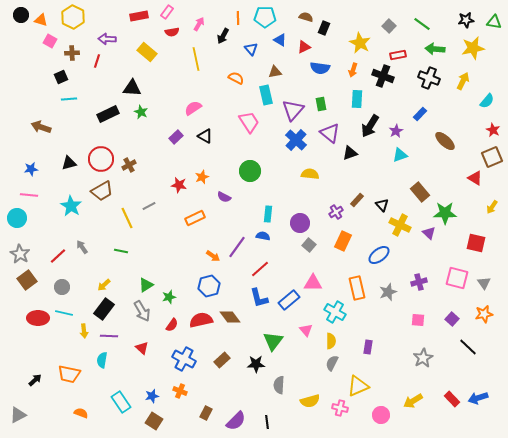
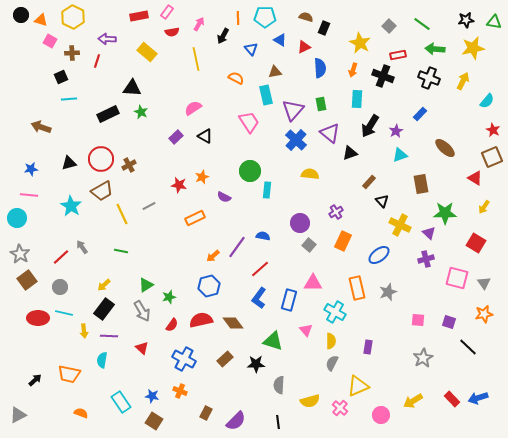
blue semicircle at (320, 68): rotated 102 degrees counterclockwise
brown ellipse at (445, 141): moved 7 px down
brown rectangle at (420, 192): moved 1 px right, 8 px up; rotated 30 degrees clockwise
brown rectangle at (357, 200): moved 12 px right, 18 px up
black triangle at (382, 205): moved 4 px up
yellow arrow at (492, 207): moved 8 px left
cyan rectangle at (268, 214): moved 1 px left, 24 px up
yellow line at (127, 218): moved 5 px left, 4 px up
red square at (476, 243): rotated 18 degrees clockwise
red line at (58, 256): moved 3 px right, 1 px down
orange arrow at (213, 256): rotated 104 degrees clockwise
purple cross at (419, 282): moved 7 px right, 23 px up
gray circle at (62, 287): moved 2 px left
blue L-shape at (259, 298): rotated 50 degrees clockwise
blue rectangle at (289, 300): rotated 35 degrees counterclockwise
brown diamond at (230, 317): moved 3 px right, 6 px down
purple square at (452, 319): moved 3 px left, 3 px down; rotated 24 degrees counterclockwise
green triangle at (273, 341): rotated 50 degrees counterclockwise
brown rectangle at (222, 360): moved 3 px right, 1 px up
blue star at (152, 396): rotated 24 degrees clockwise
pink cross at (340, 408): rotated 28 degrees clockwise
black line at (267, 422): moved 11 px right
